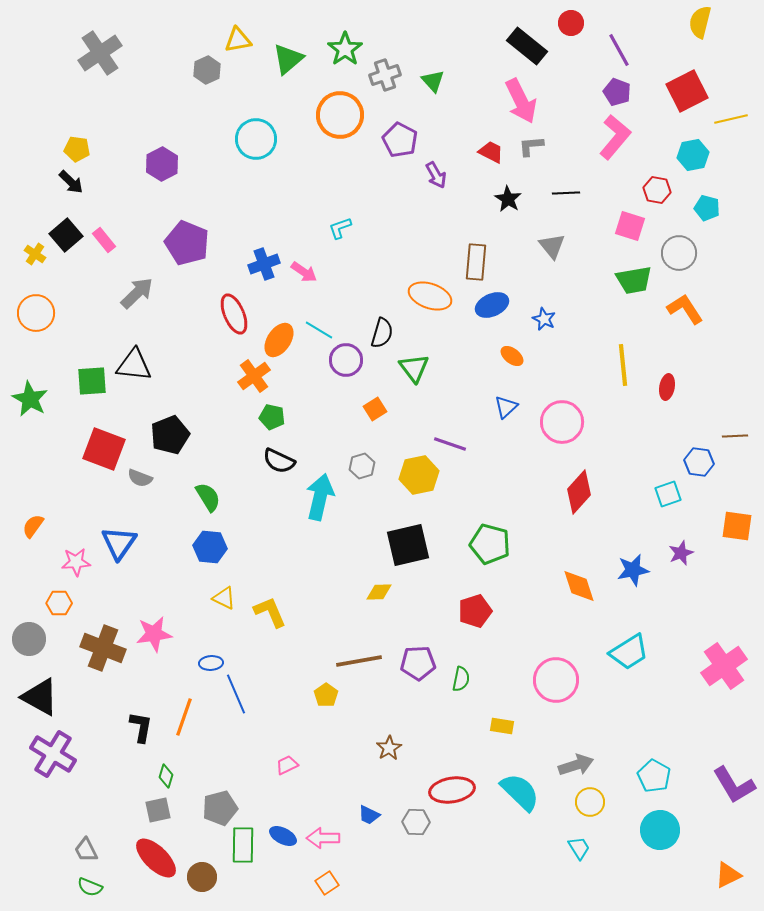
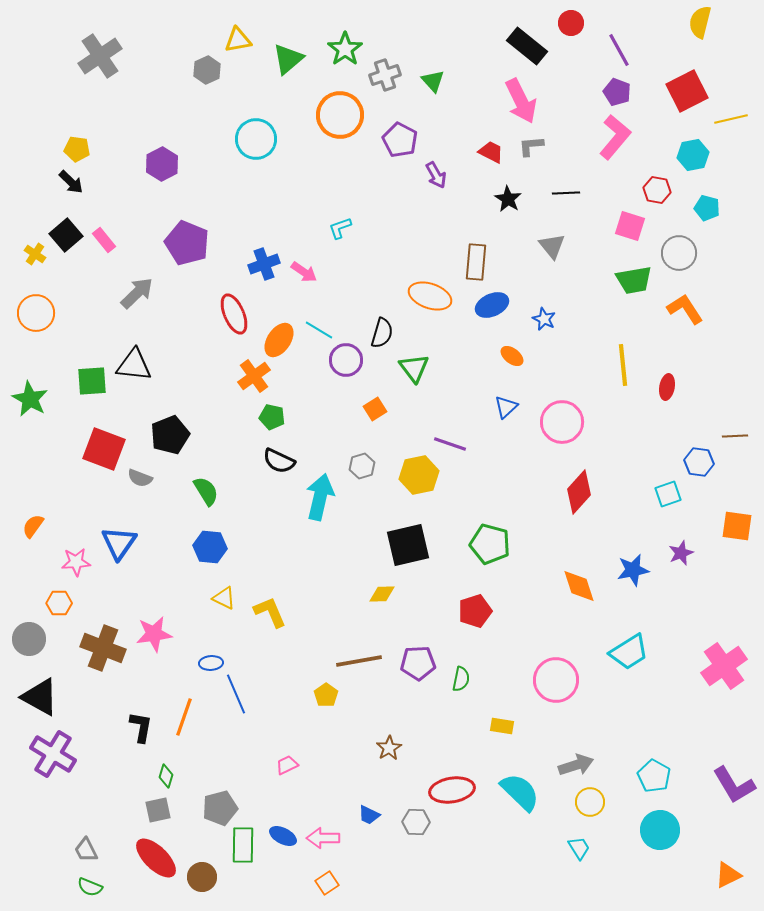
gray cross at (100, 53): moved 3 px down
green semicircle at (208, 497): moved 2 px left, 6 px up
yellow diamond at (379, 592): moved 3 px right, 2 px down
